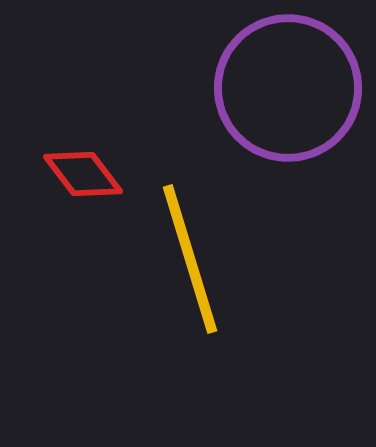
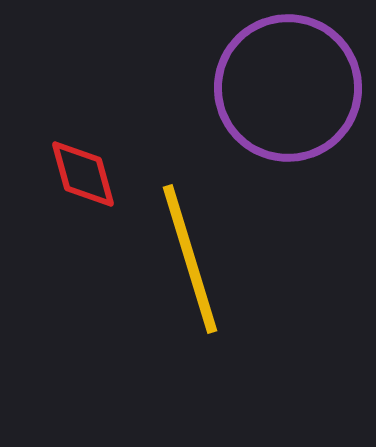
red diamond: rotated 22 degrees clockwise
